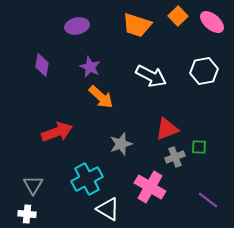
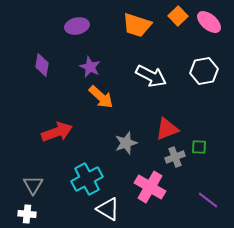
pink ellipse: moved 3 px left
gray star: moved 5 px right, 1 px up
